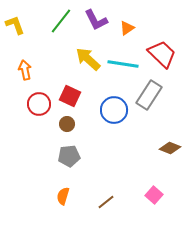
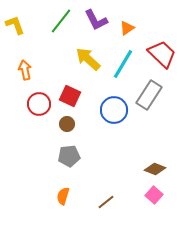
cyan line: rotated 68 degrees counterclockwise
brown diamond: moved 15 px left, 21 px down
